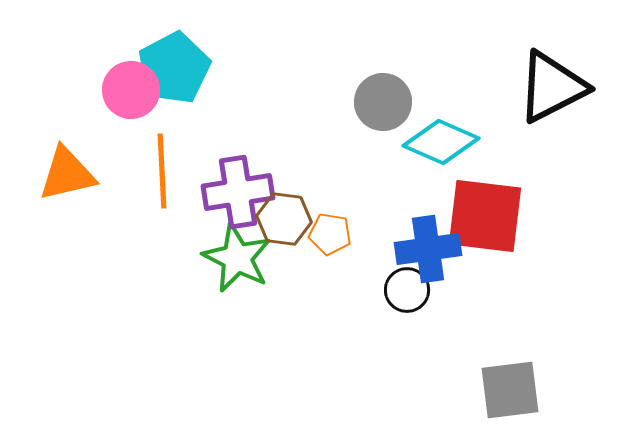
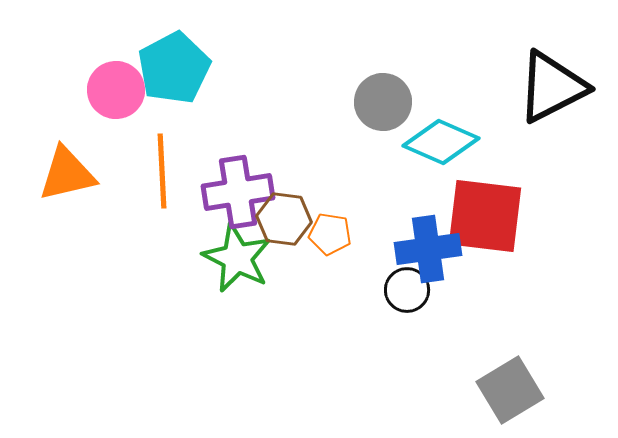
pink circle: moved 15 px left
gray square: rotated 24 degrees counterclockwise
